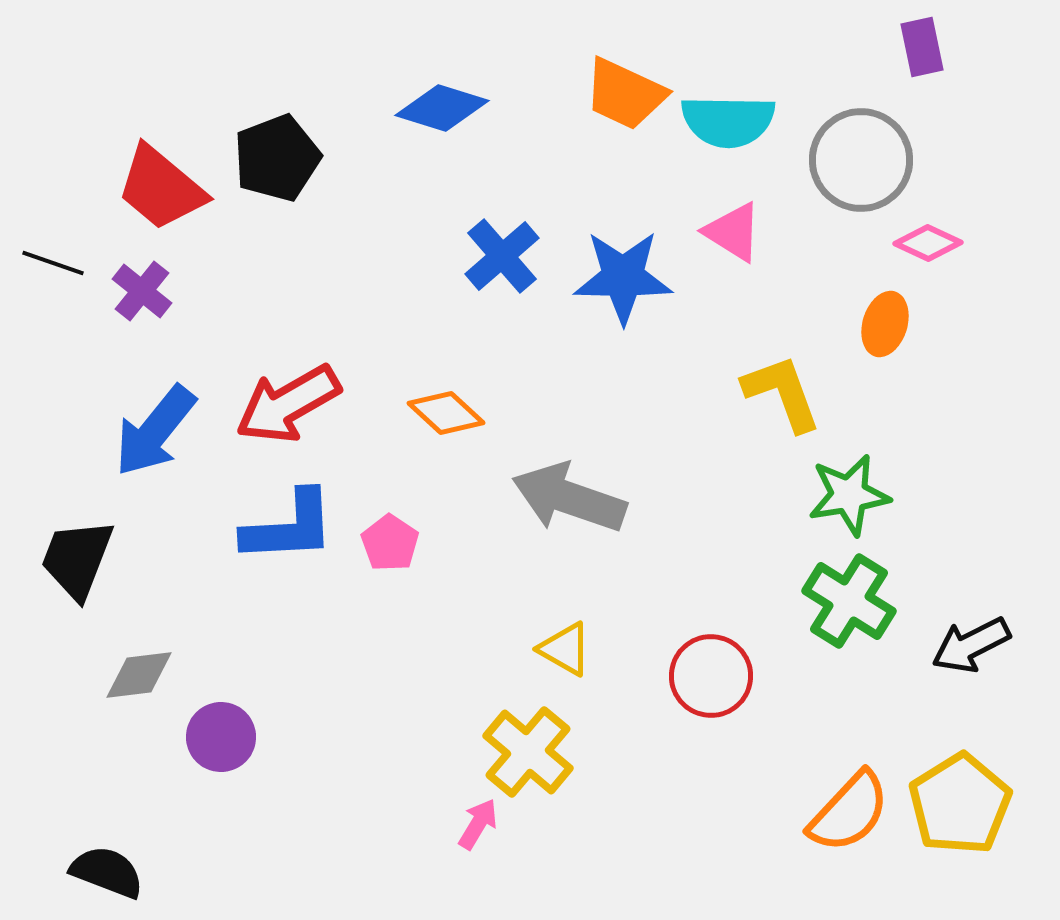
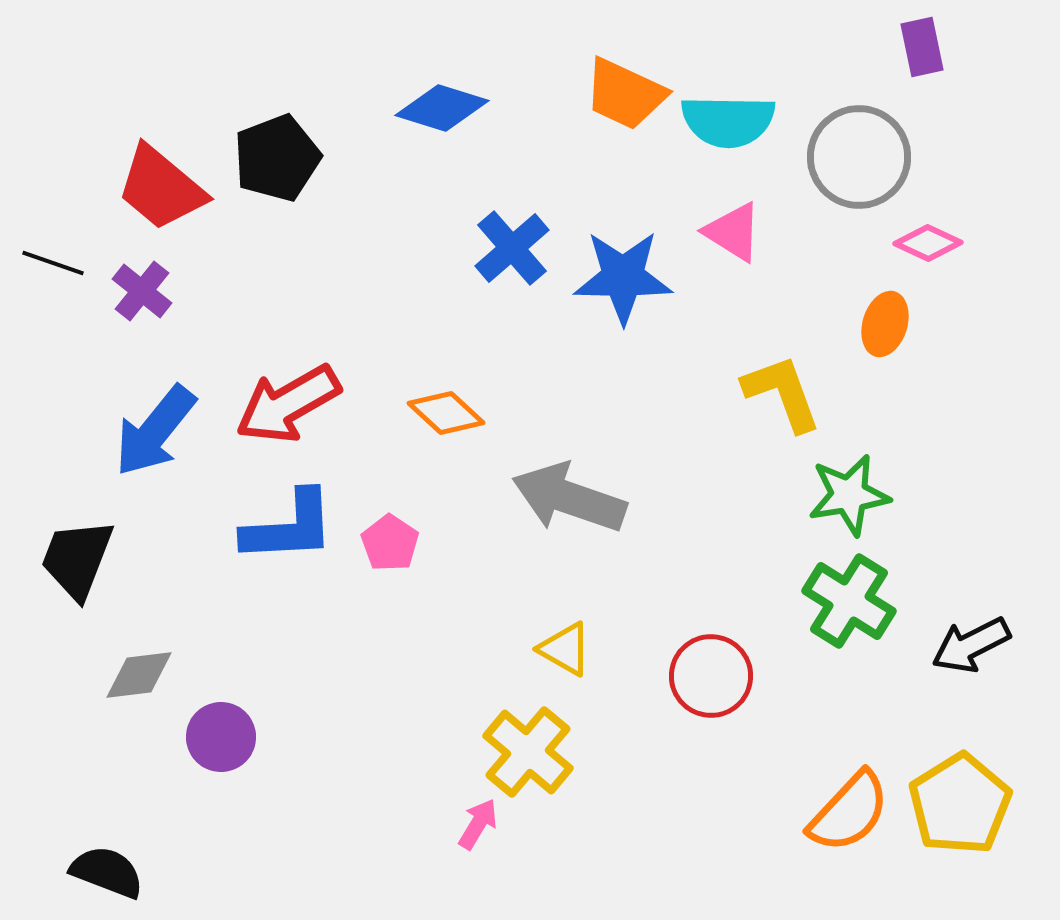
gray circle: moved 2 px left, 3 px up
blue cross: moved 10 px right, 8 px up
